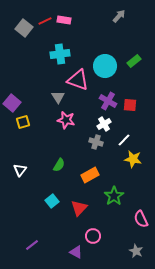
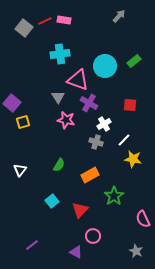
purple cross: moved 19 px left, 2 px down
red triangle: moved 1 px right, 2 px down
pink semicircle: moved 2 px right
